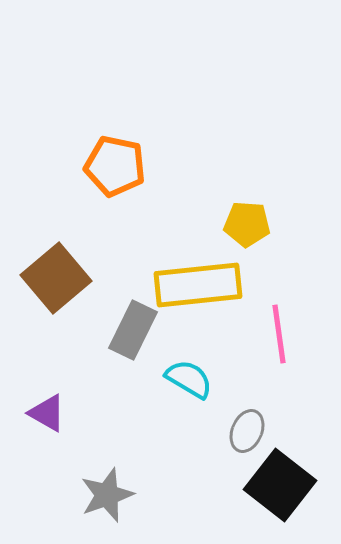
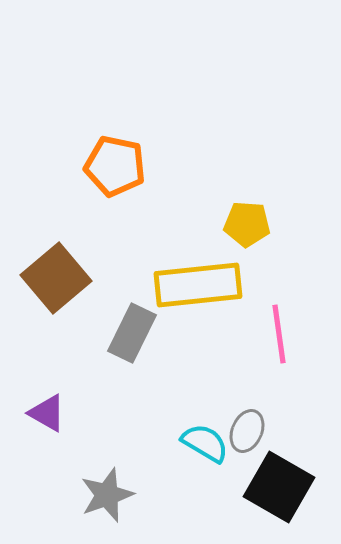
gray rectangle: moved 1 px left, 3 px down
cyan semicircle: moved 16 px right, 64 px down
black square: moved 1 px left, 2 px down; rotated 8 degrees counterclockwise
